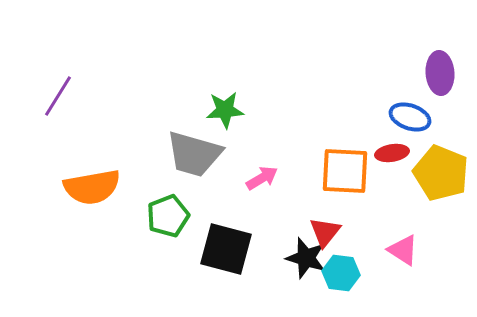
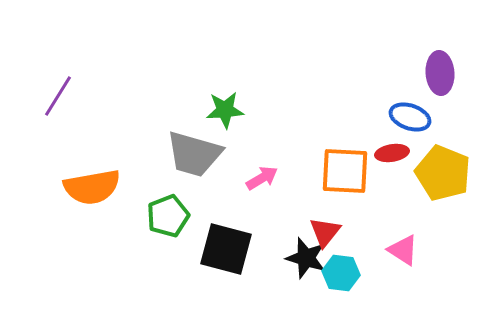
yellow pentagon: moved 2 px right
